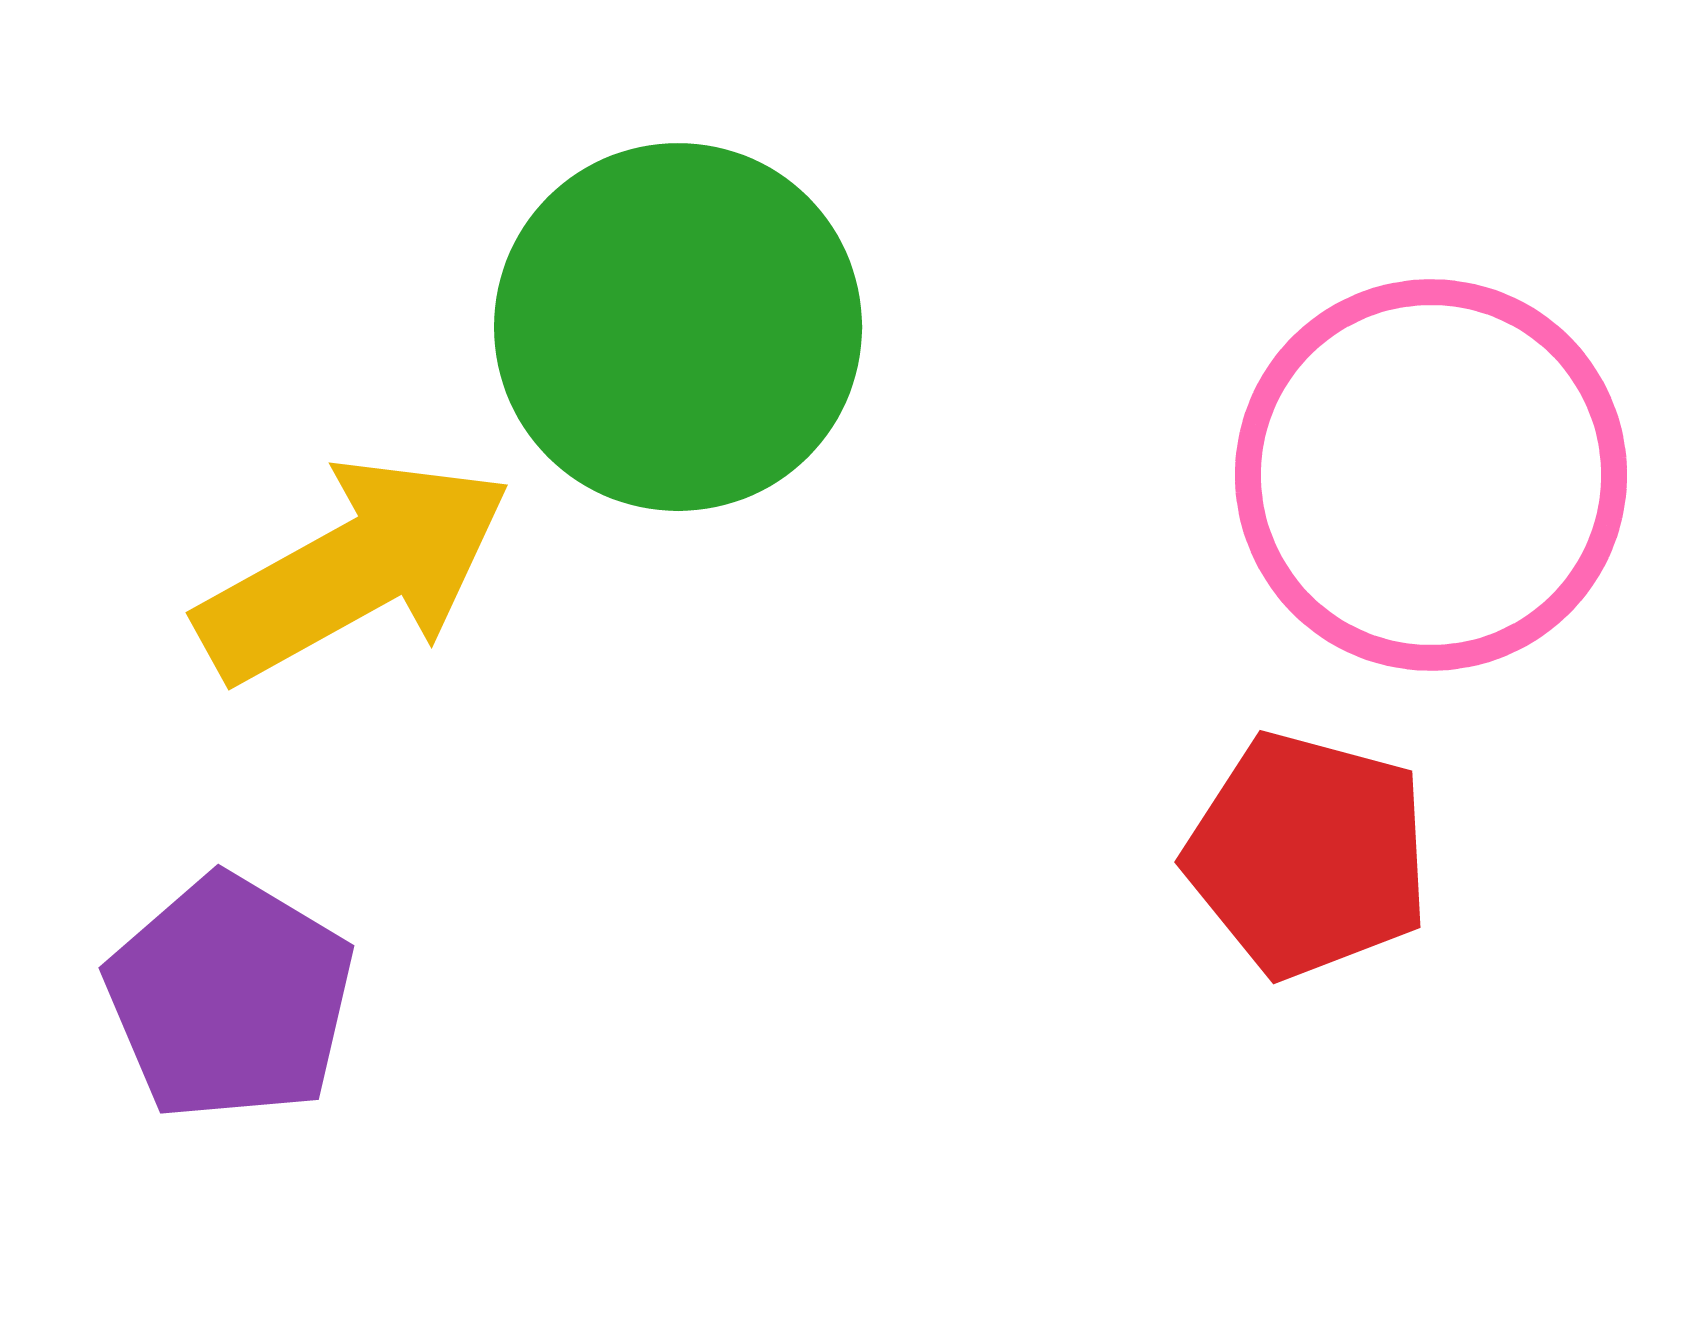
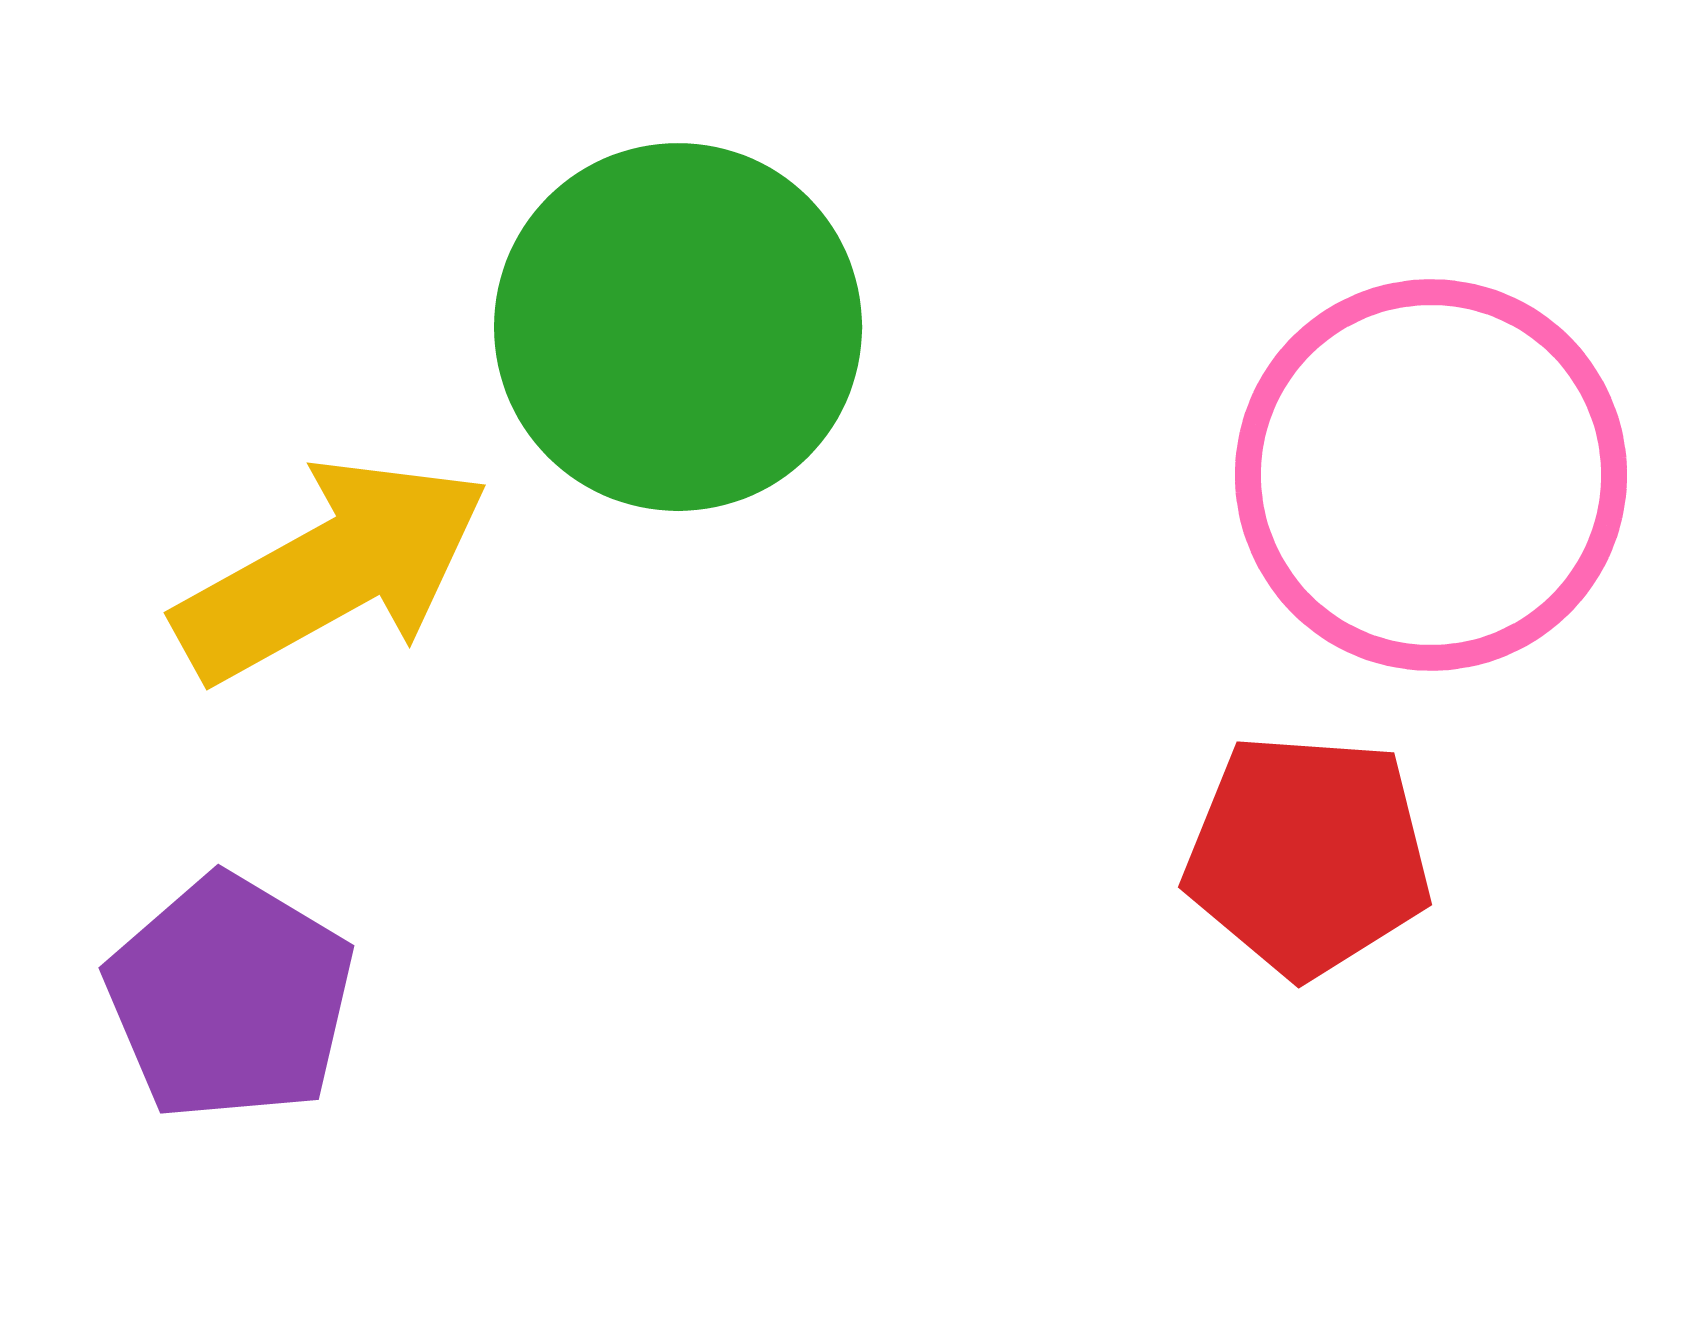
yellow arrow: moved 22 px left
red pentagon: rotated 11 degrees counterclockwise
